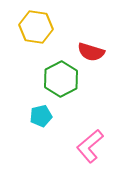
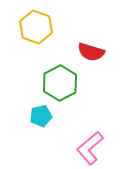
yellow hexagon: rotated 12 degrees clockwise
green hexagon: moved 1 px left, 4 px down
pink L-shape: moved 2 px down
